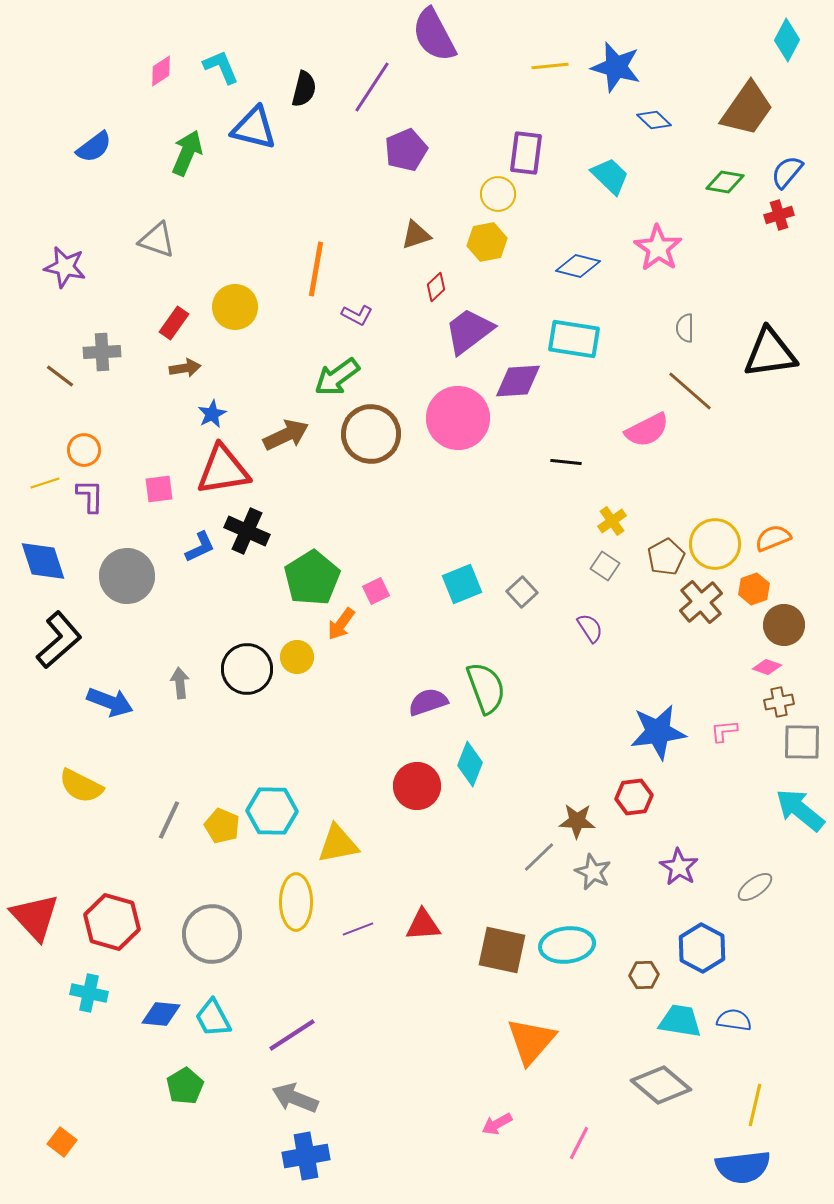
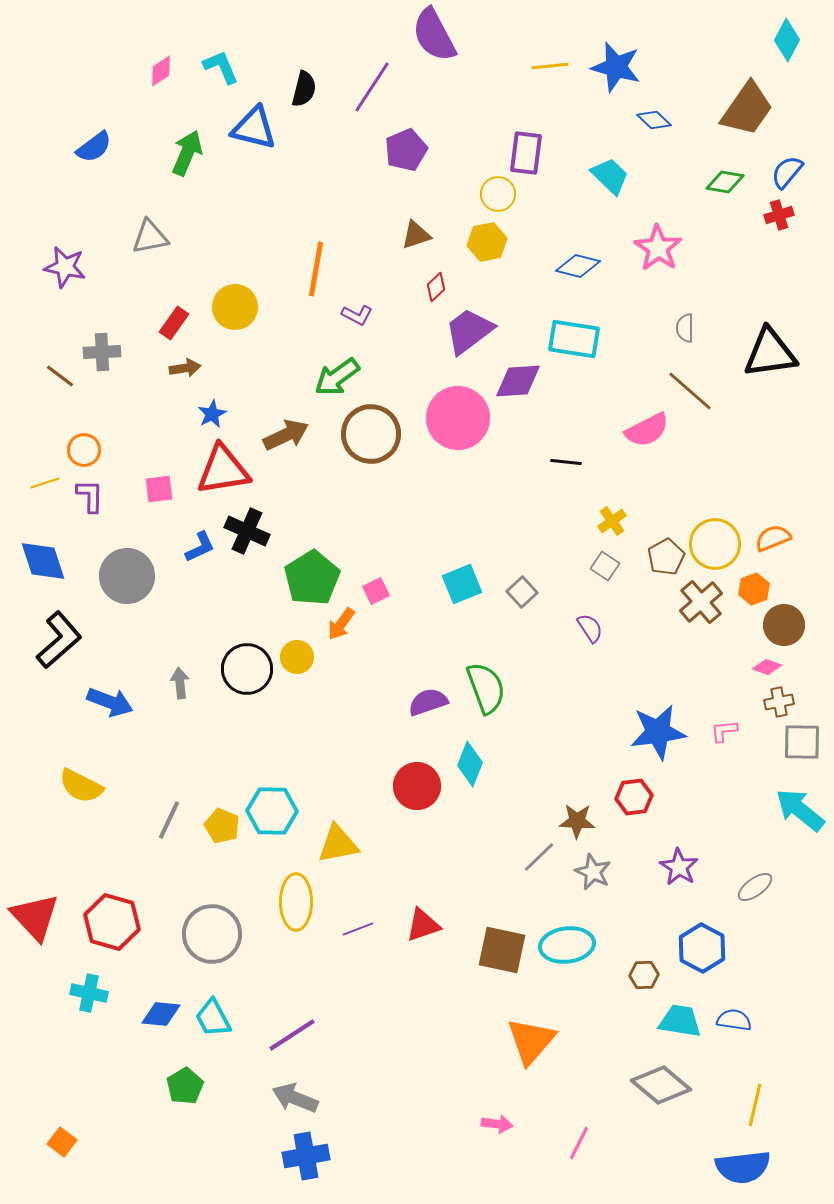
gray triangle at (157, 240): moved 7 px left, 3 px up; rotated 30 degrees counterclockwise
red triangle at (423, 925): rotated 15 degrees counterclockwise
pink arrow at (497, 1124): rotated 144 degrees counterclockwise
